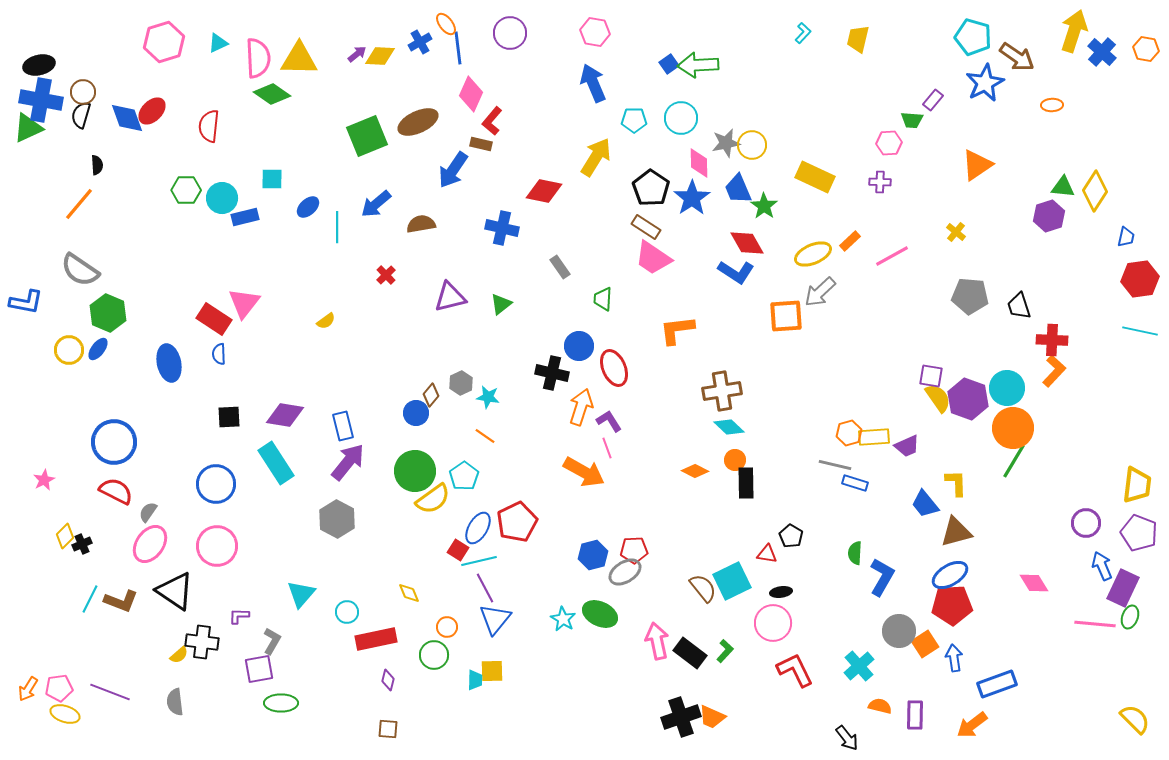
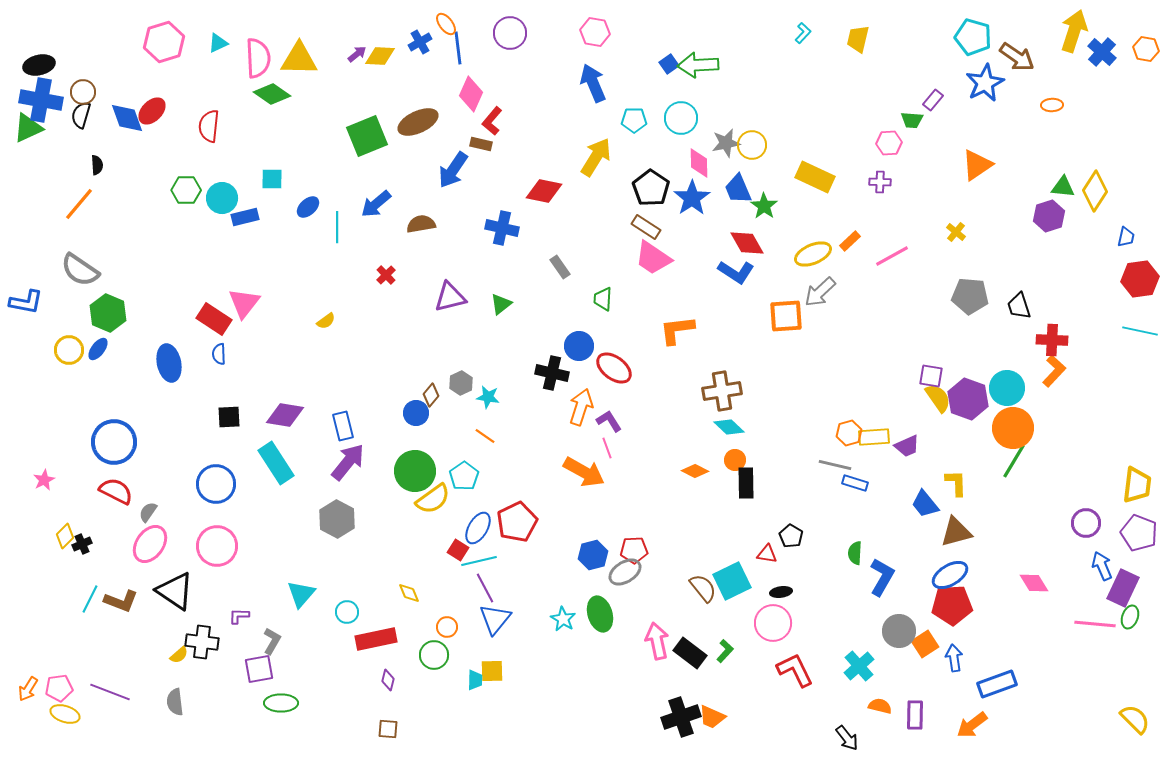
red ellipse at (614, 368): rotated 30 degrees counterclockwise
green ellipse at (600, 614): rotated 48 degrees clockwise
